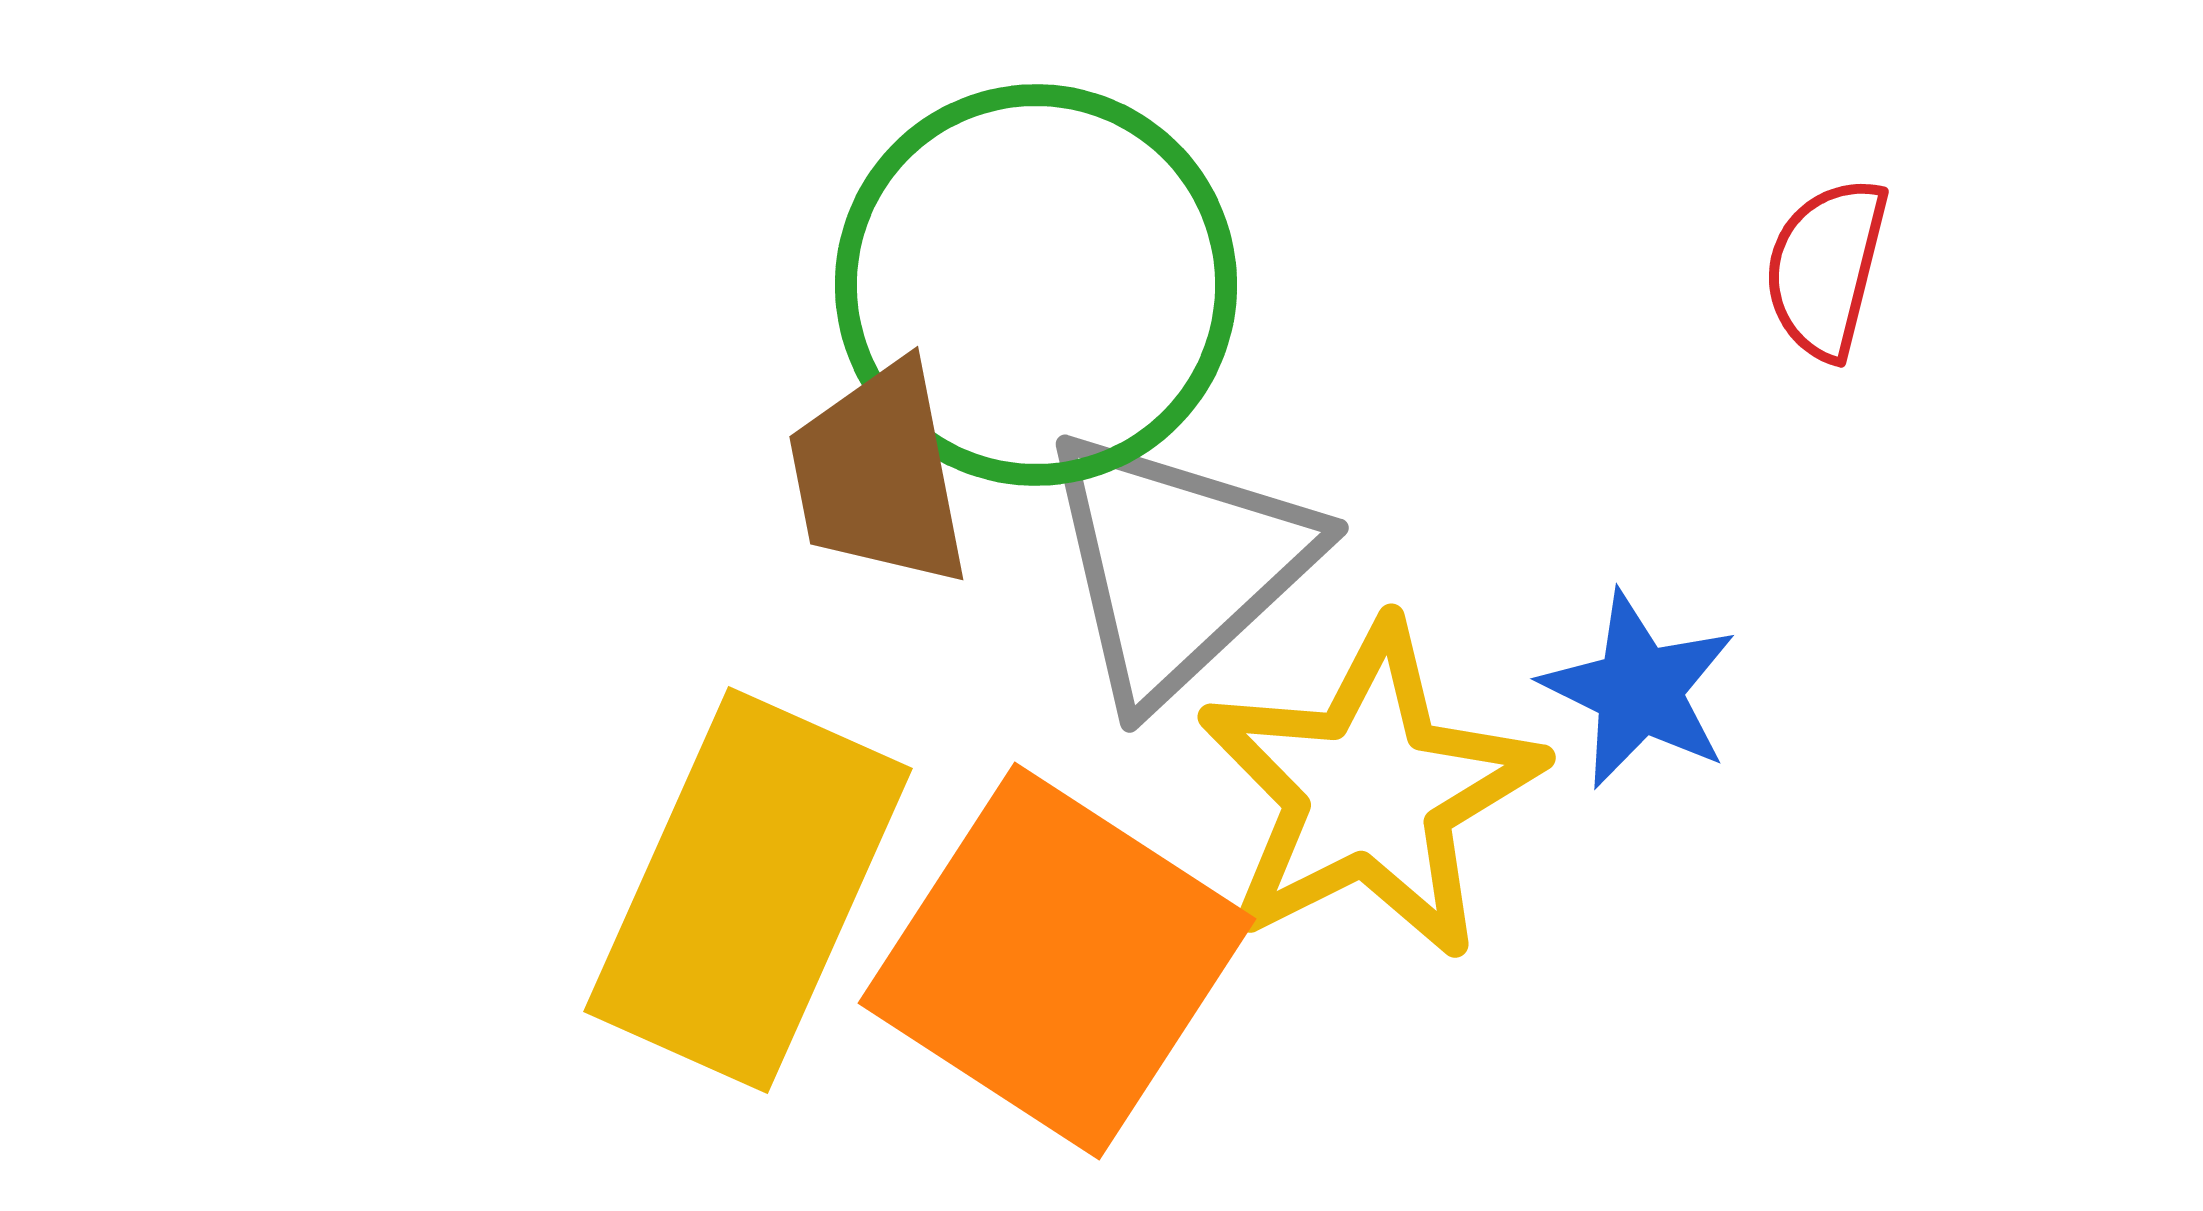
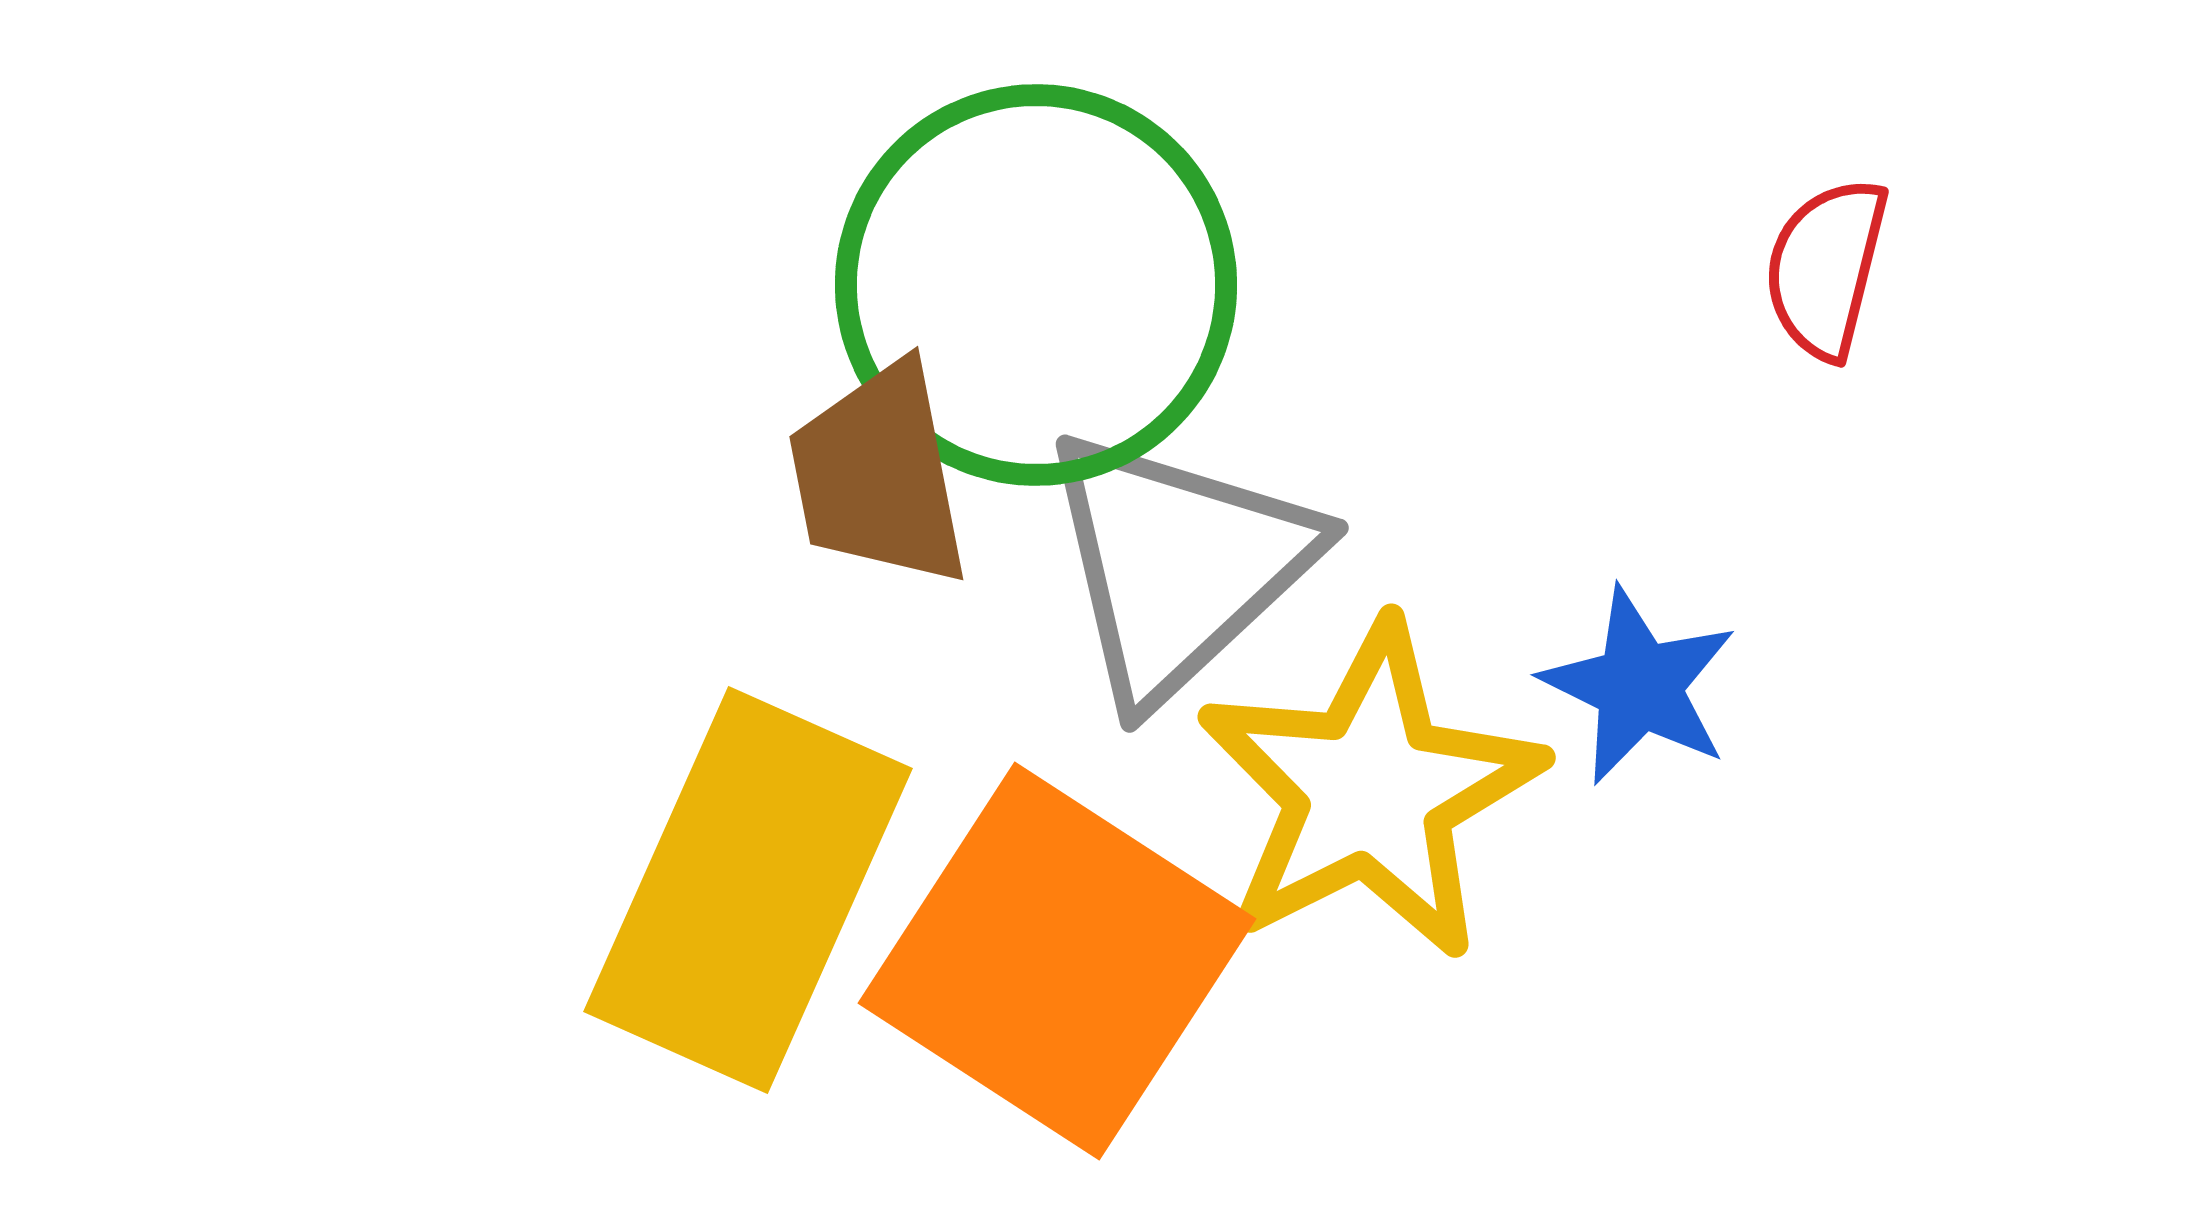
blue star: moved 4 px up
